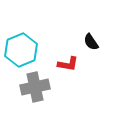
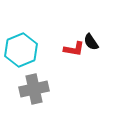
red L-shape: moved 6 px right, 15 px up
gray cross: moved 1 px left, 2 px down
